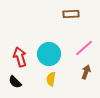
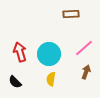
red arrow: moved 5 px up
